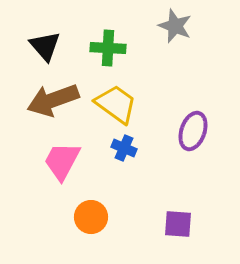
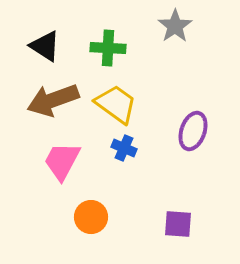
gray star: rotated 16 degrees clockwise
black triangle: rotated 16 degrees counterclockwise
